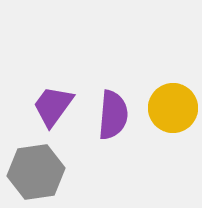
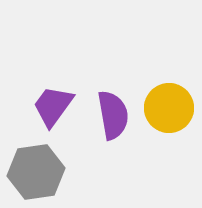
yellow circle: moved 4 px left
purple semicircle: rotated 15 degrees counterclockwise
